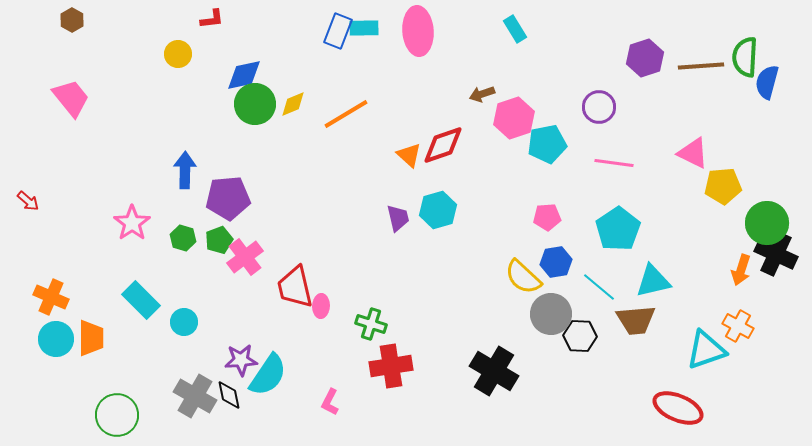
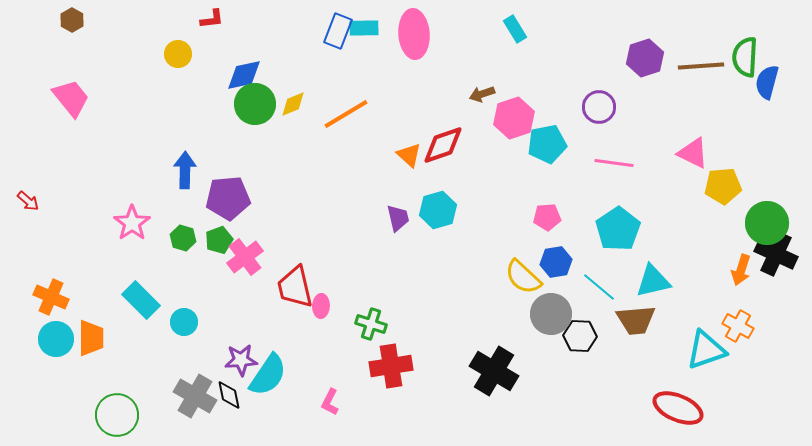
pink ellipse at (418, 31): moved 4 px left, 3 px down
